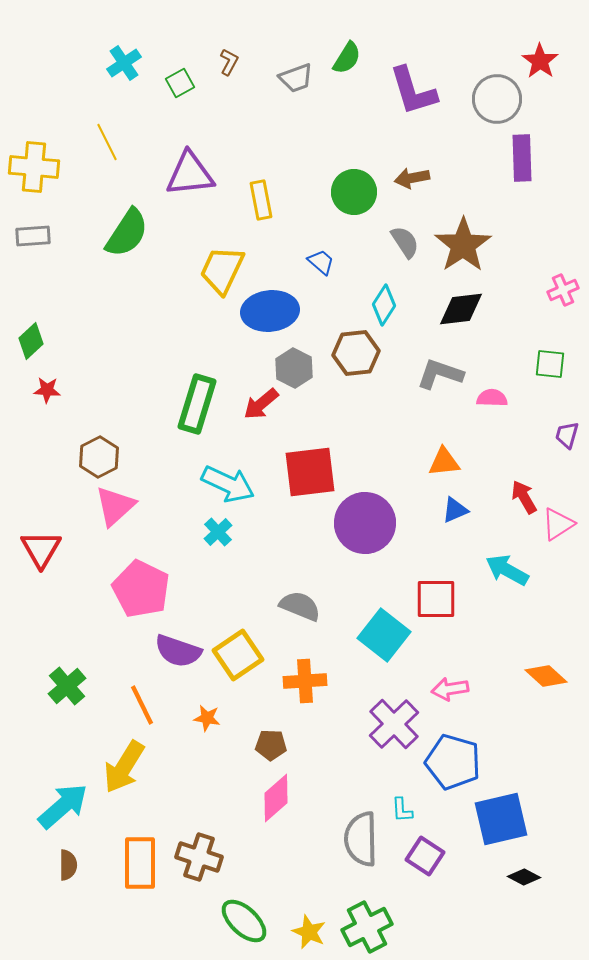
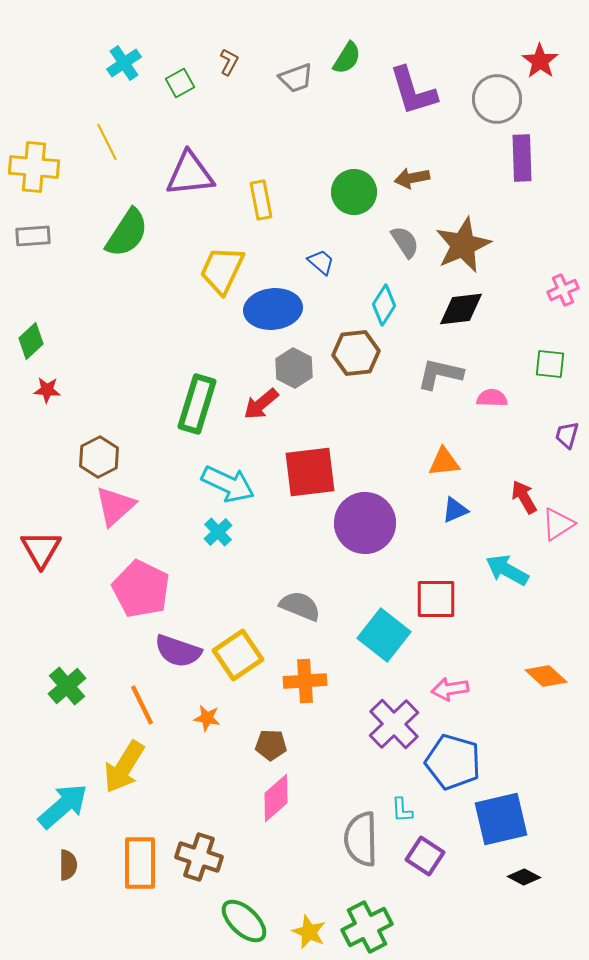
brown star at (463, 245): rotated 10 degrees clockwise
blue ellipse at (270, 311): moved 3 px right, 2 px up
gray L-shape at (440, 374): rotated 6 degrees counterclockwise
